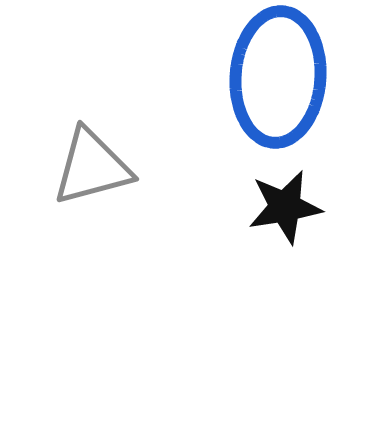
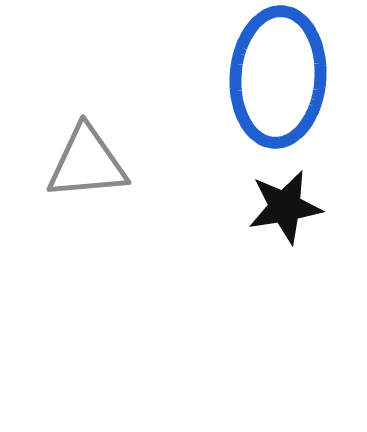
gray triangle: moved 5 px left, 4 px up; rotated 10 degrees clockwise
